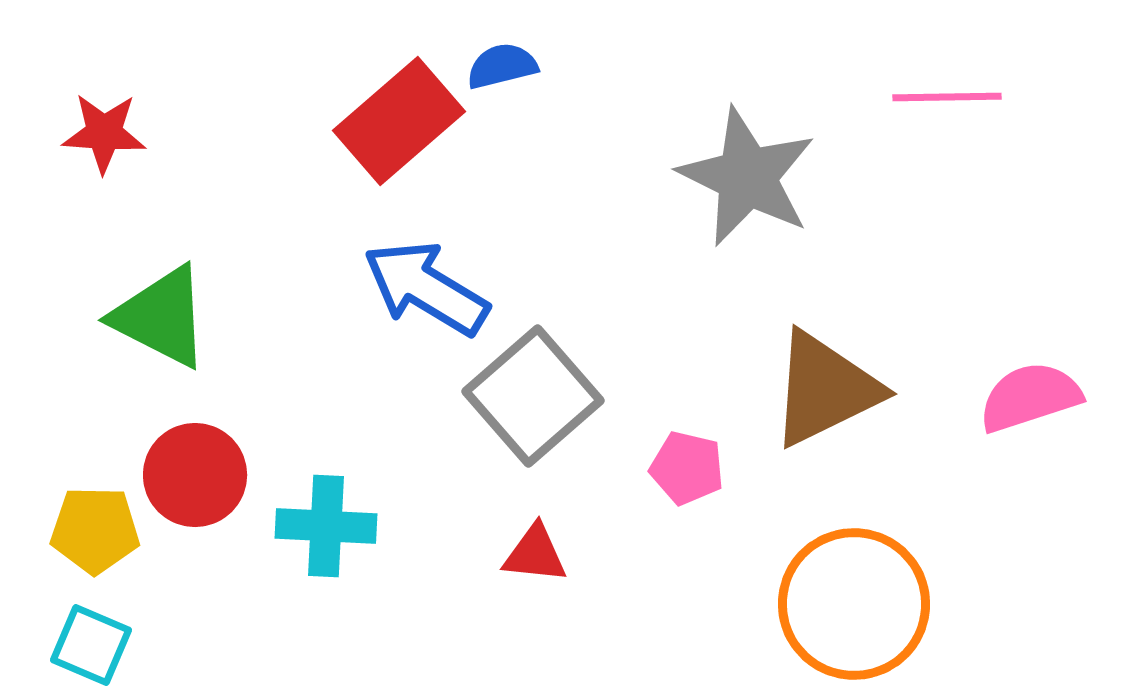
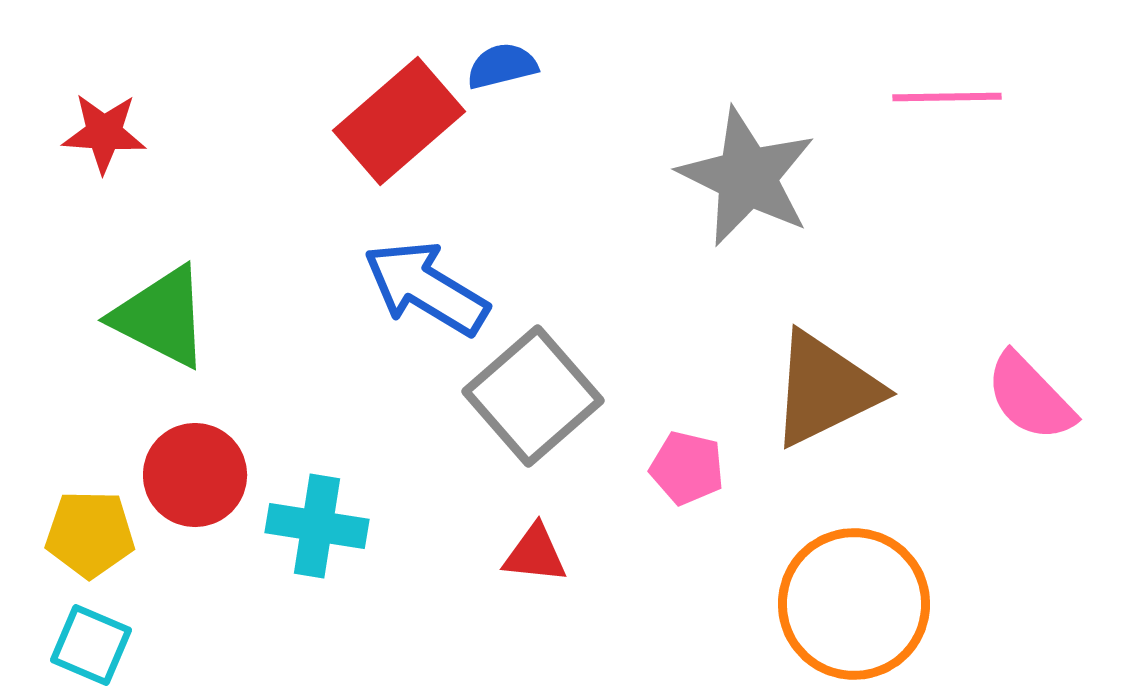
pink semicircle: rotated 116 degrees counterclockwise
cyan cross: moved 9 px left; rotated 6 degrees clockwise
yellow pentagon: moved 5 px left, 4 px down
